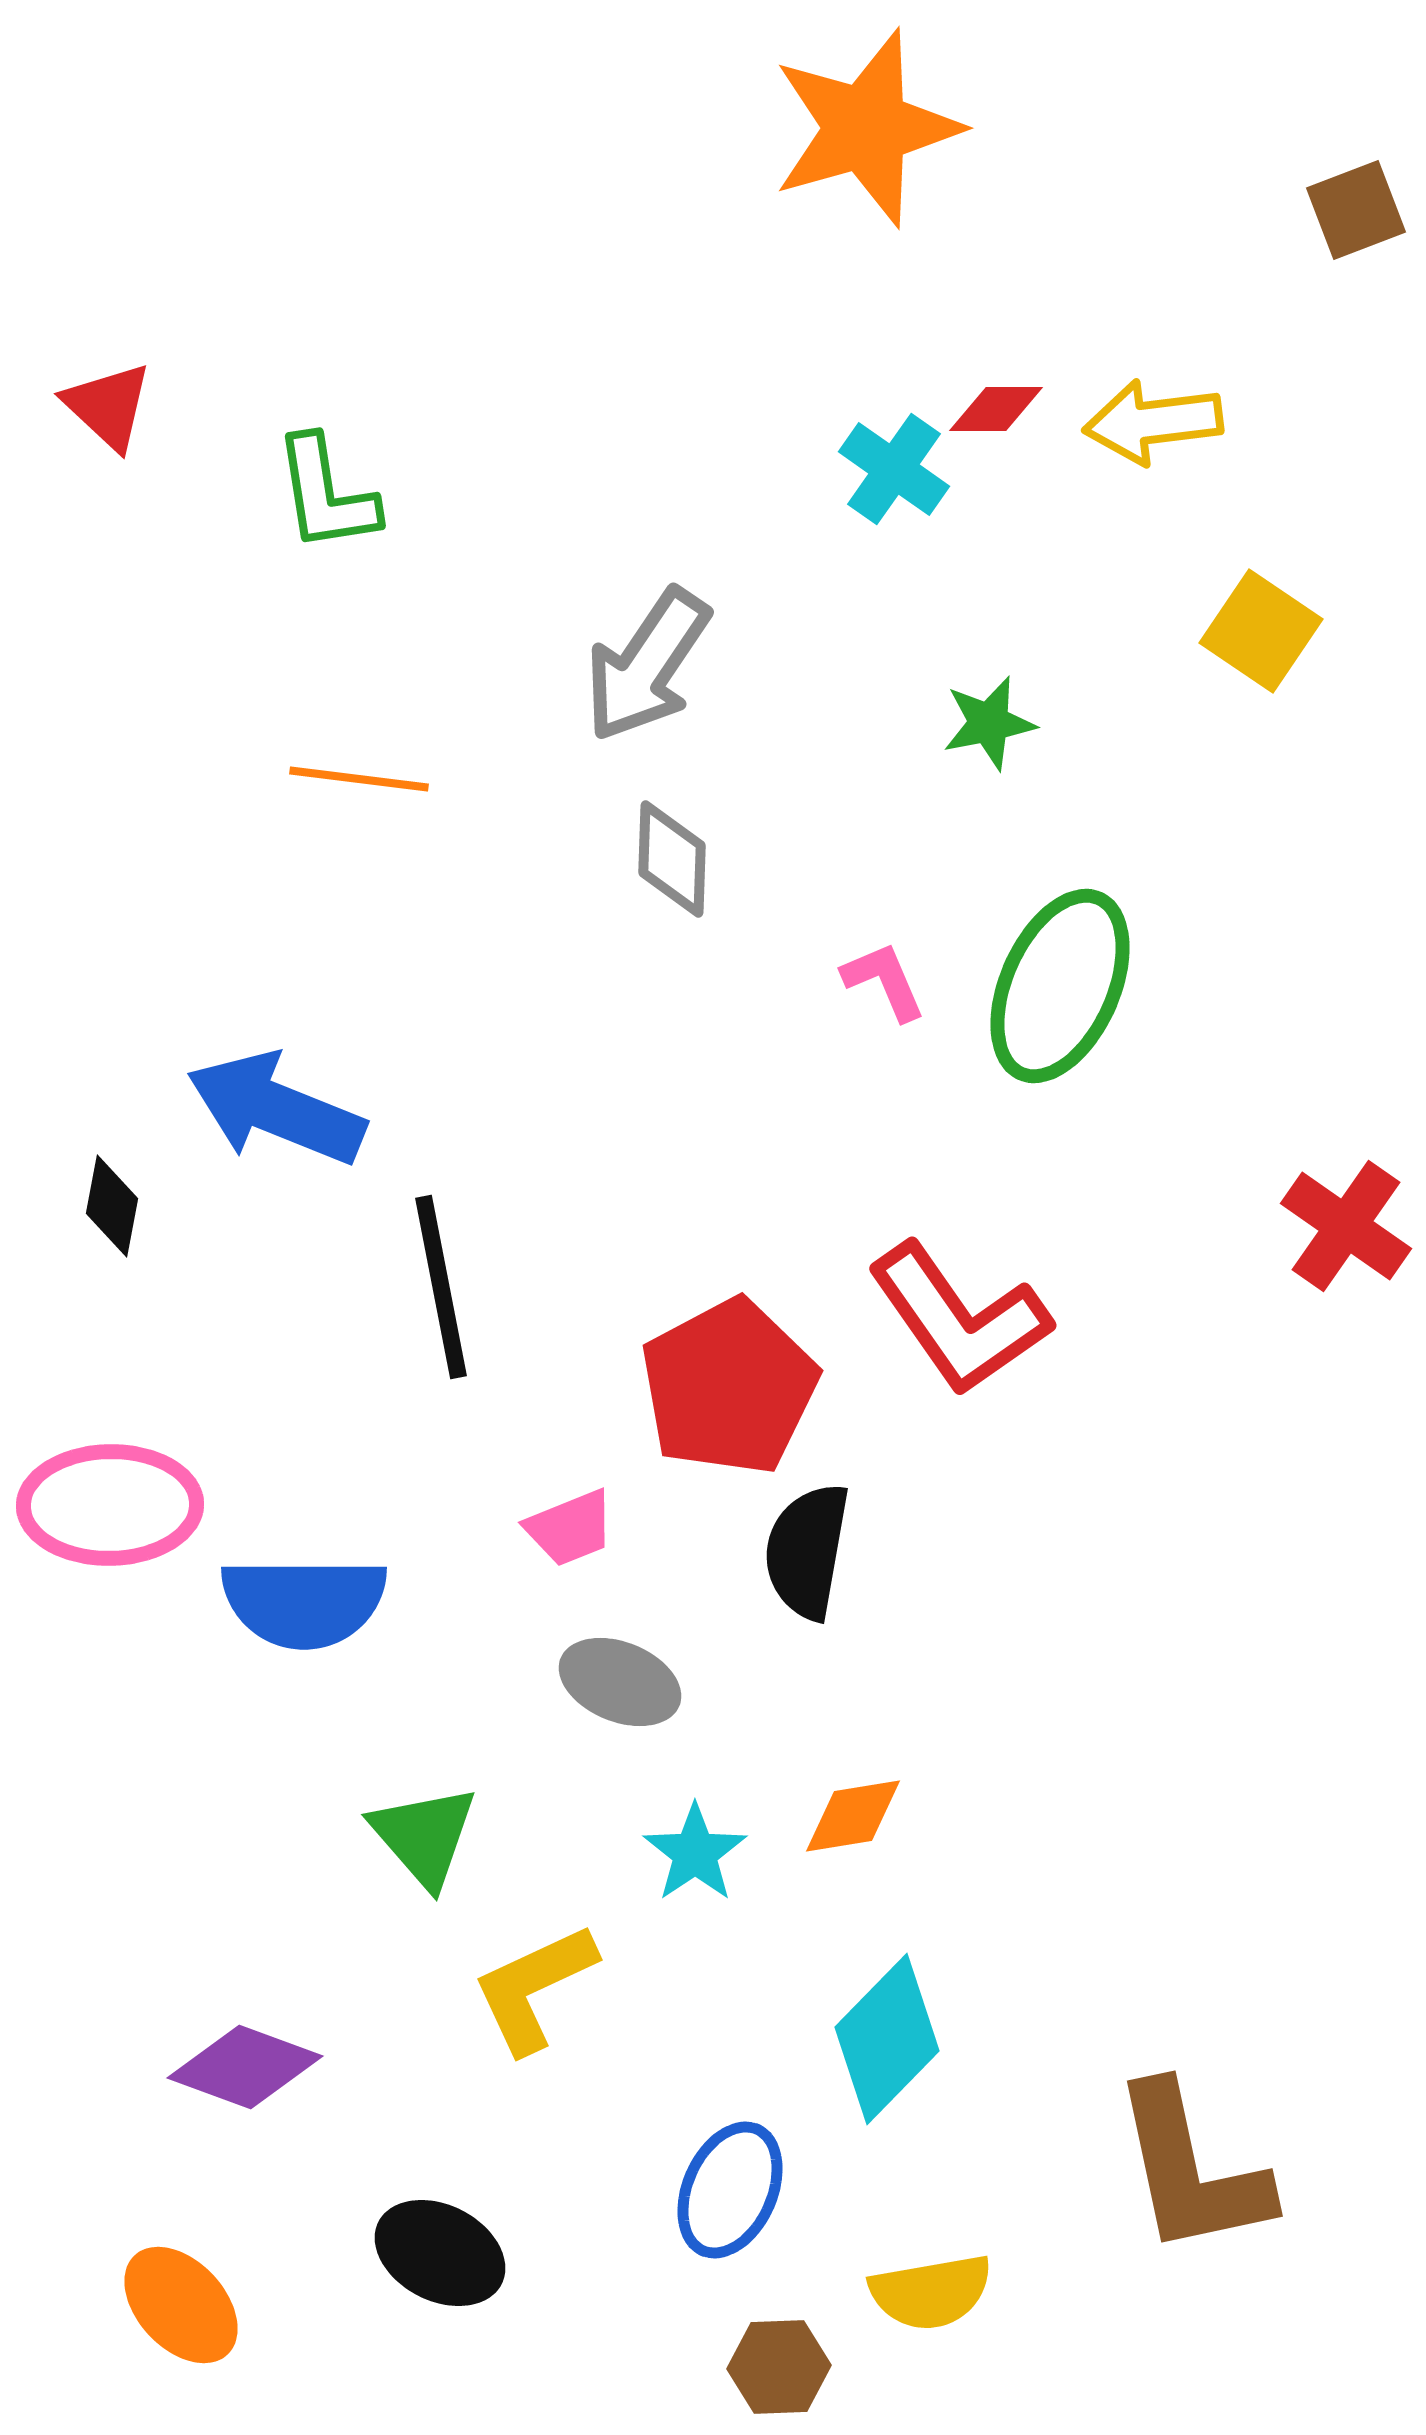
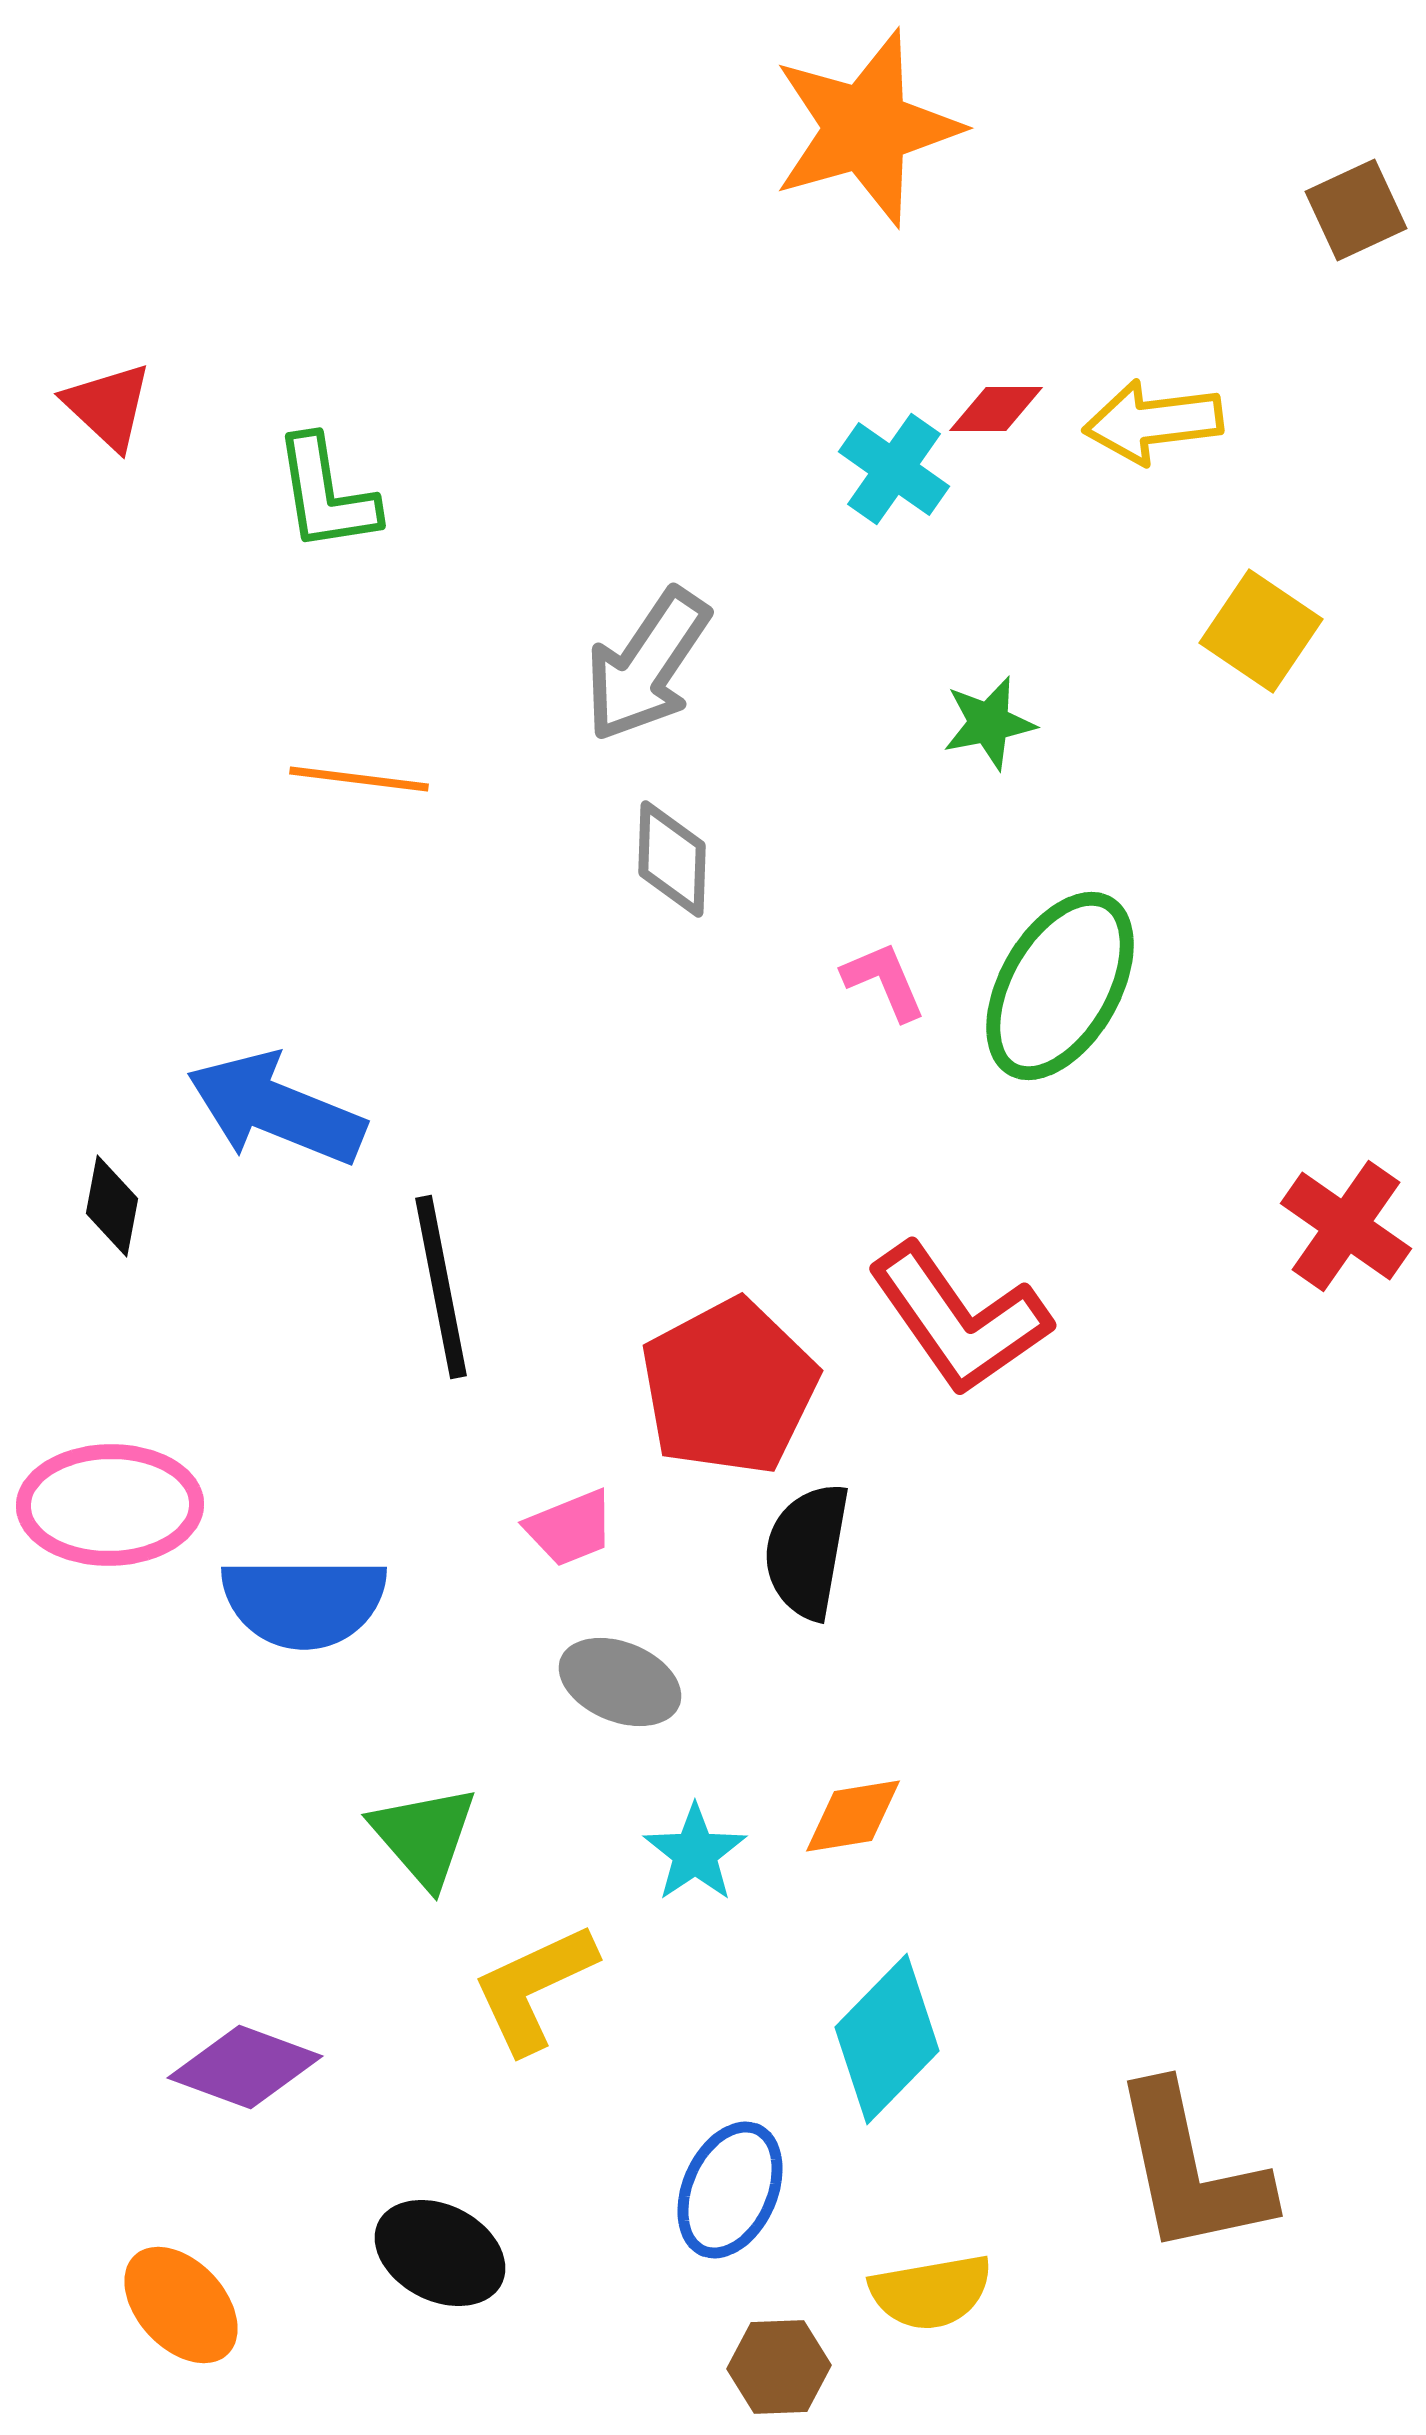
brown square: rotated 4 degrees counterclockwise
green ellipse: rotated 6 degrees clockwise
